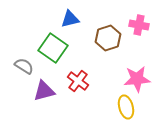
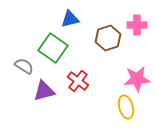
pink cross: moved 2 px left; rotated 12 degrees counterclockwise
